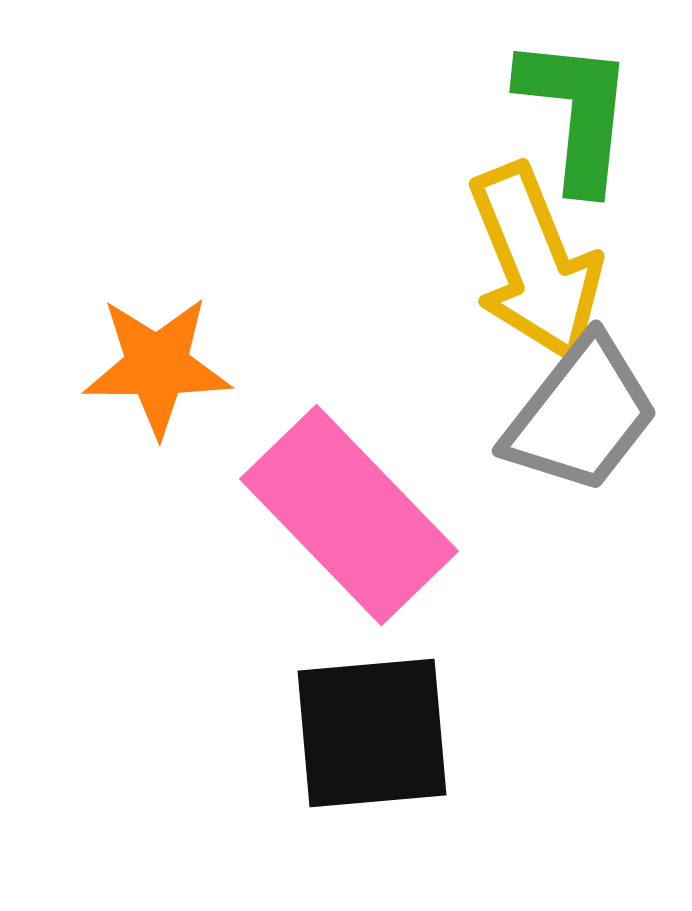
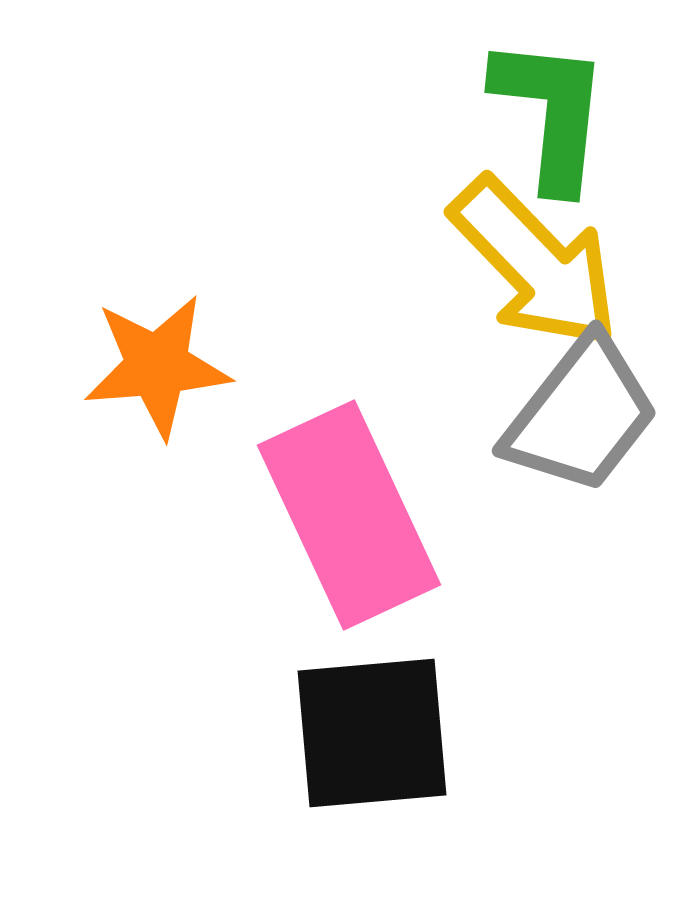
green L-shape: moved 25 px left
yellow arrow: rotated 22 degrees counterclockwise
orange star: rotated 5 degrees counterclockwise
pink rectangle: rotated 19 degrees clockwise
